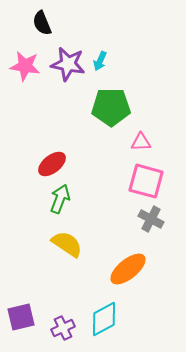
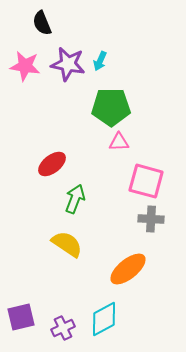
pink triangle: moved 22 px left
green arrow: moved 15 px right
gray cross: rotated 25 degrees counterclockwise
